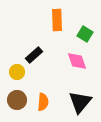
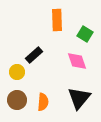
black triangle: moved 1 px left, 4 px up
